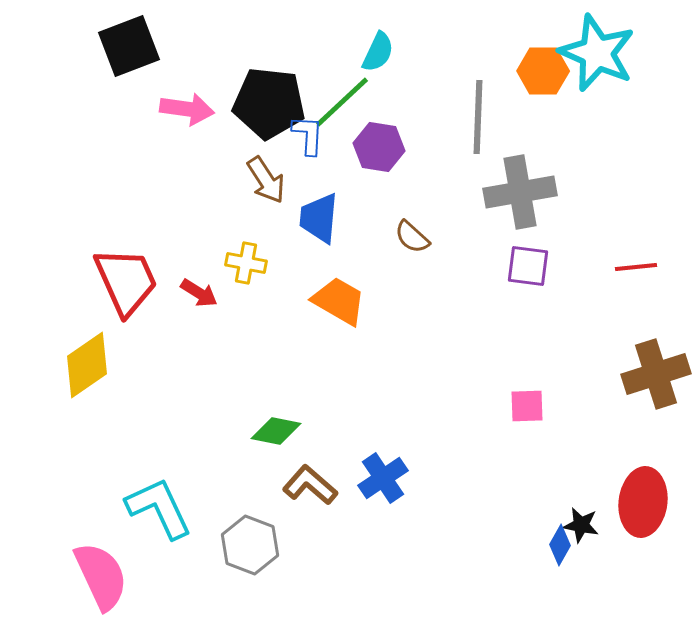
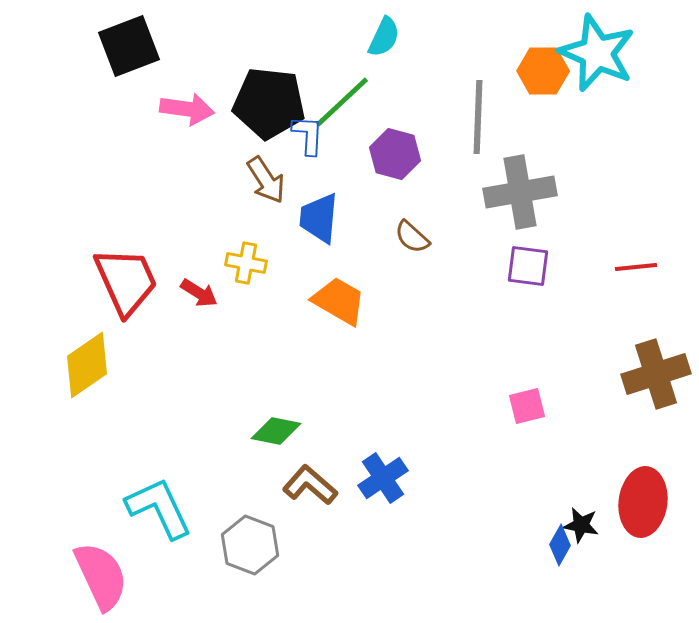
cyan semicircle: moved 6 px right, 15 px up
purple hexagon: moved 16 px right, 7 px down; rotated 6 degrees clockwise
pink square: rotated 12 degrees counterclockwise
